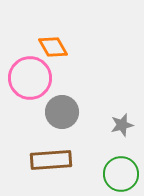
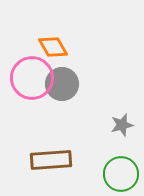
pink circle: moved 2 px right
gray circle: moved 28 px up
